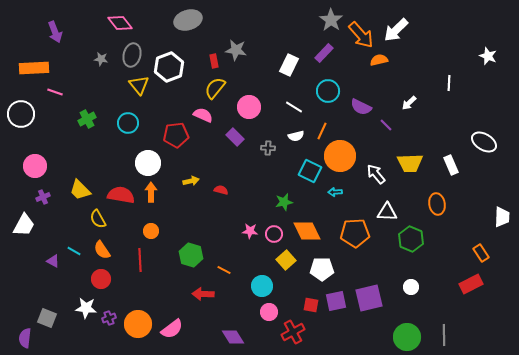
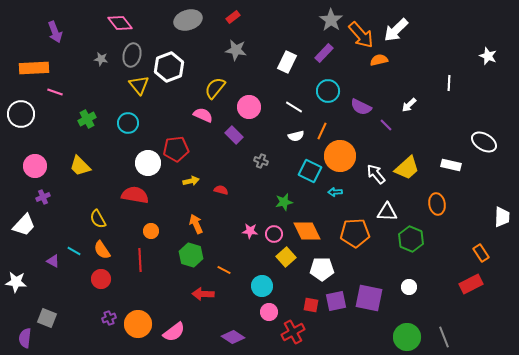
red rectangle at (214, 61): moved 19 px right, 44 px up; rotated 64 degrees clockwise
white rectangle at (289, 65): moved 2 px left, 3 px up
white arrow at (409, 103): moved 2 px down
red pentagon at (176, 135): moved 14 px down
purple rectangle at (235, 137): moved 1 px left, 2 px up
gray cross at (268, 148): moved 7 px left, 13 px down; rotated 16 degrees clockwise
yellow trapezoid at (410, 163): moved 3 px left, 5 px down; rotated 40 degrees counterclockwise
white rectangle at (451, 165): rotated 54 degrees counterclockwise
yellow trapezoid at (80, 190): moved 24 px up
orange arrow at (151, 192): moved 45 px right, 32 px down; rotated 24 degrees counterclockwise
red semicircle at (121, 195): moved 14 px right
white trapezoid at (24, 225): rotated 15 degrees clockwise
yellow square at (286, 260): moved 3 px up
white circle at (411, 287): moved 2 px left
purple square at (369, 298): rotated 24 degrees clockwise
white star at (86, 308): moved 70 px left, 26 px up
pink semicircle at (172, 329): moved 2 px right, 3 px down
gray line at (444, 335): moved 2 px down; rotated 20 degrees counterclockwise
purple diamond at (233, 337): rotated 25 degrees counterclockwise
